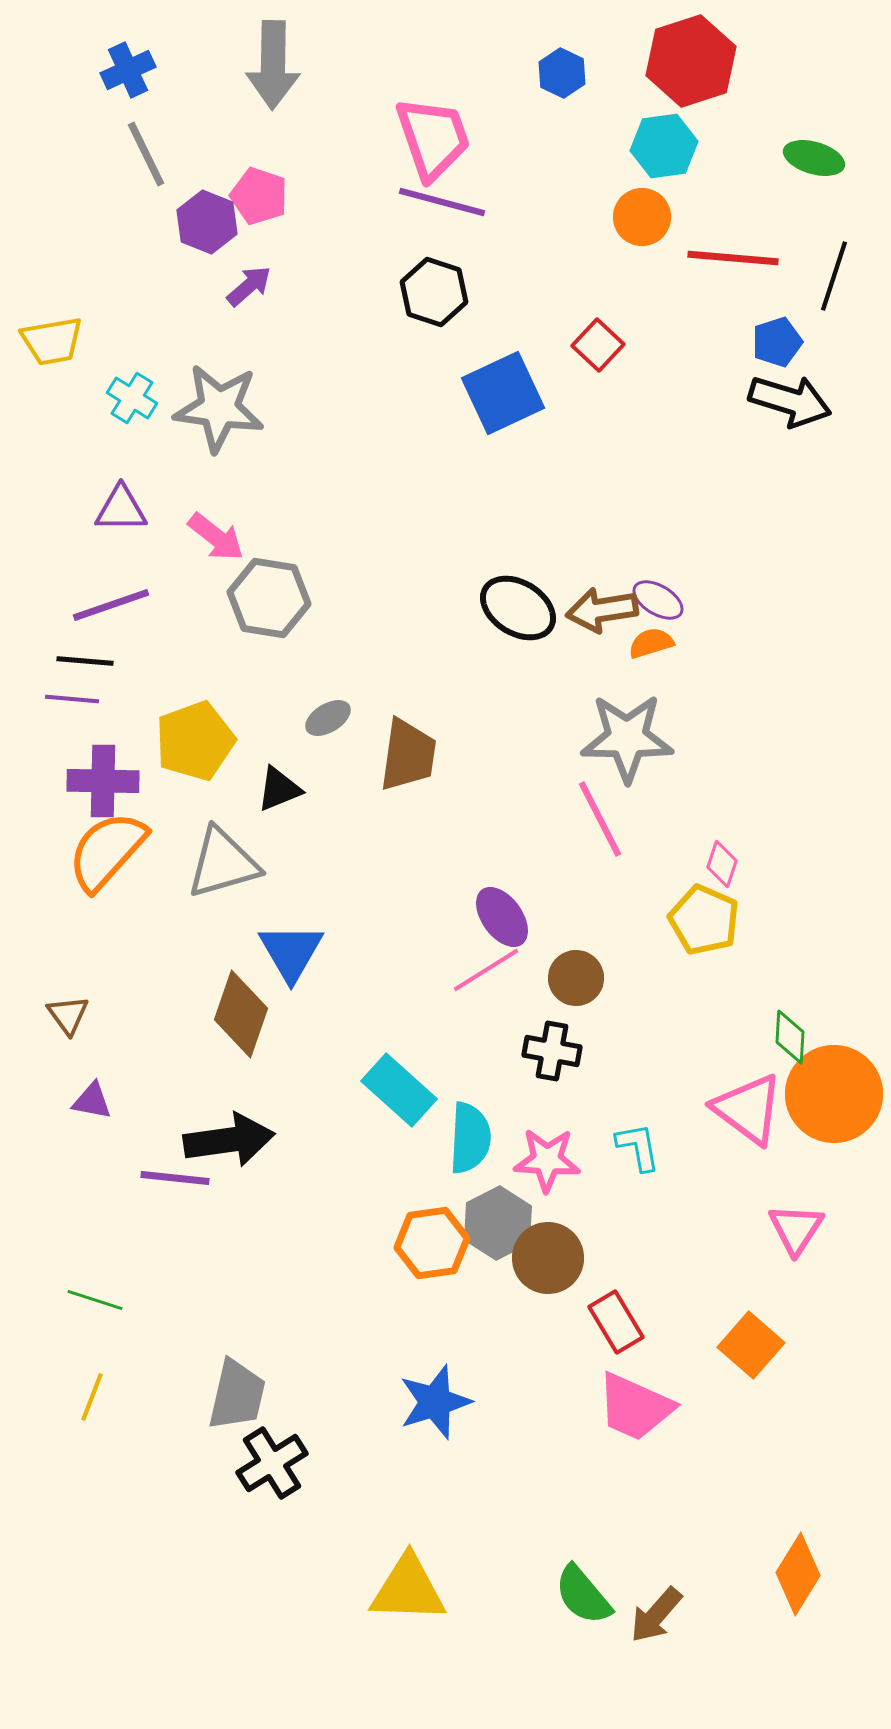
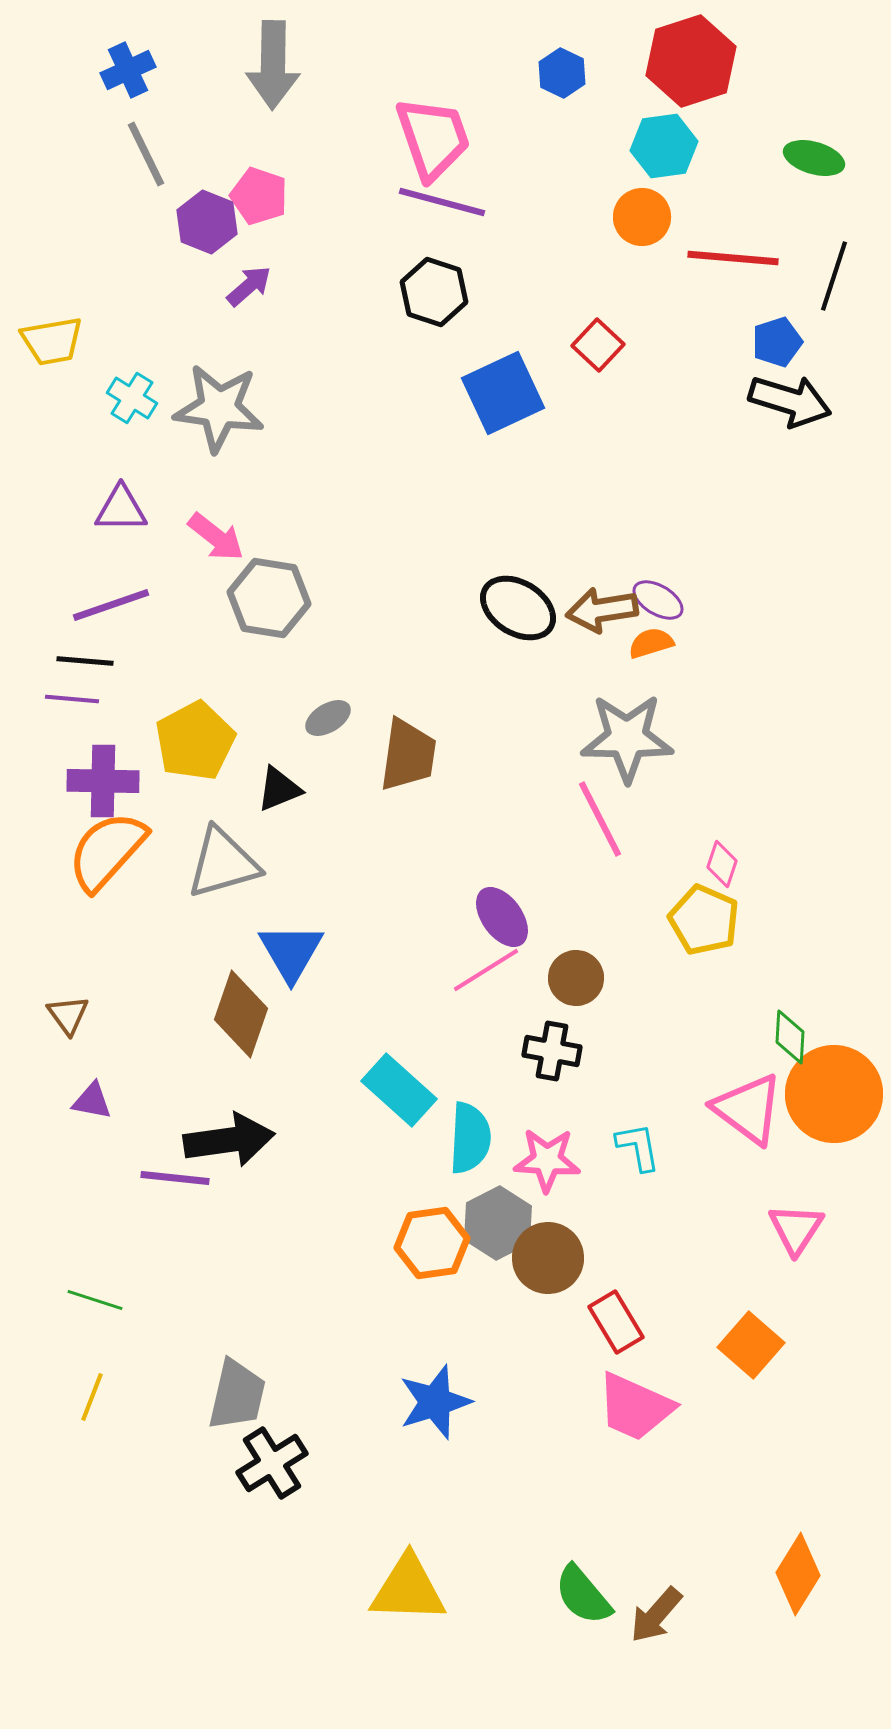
yellow pentagon at (195, 741): rotated 8 degrees counterclockwise
